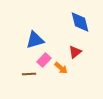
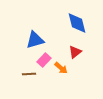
blue diamond: moved 3 px left, 1 px down
